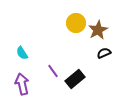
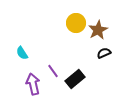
purple arrow: moved 11 px right
